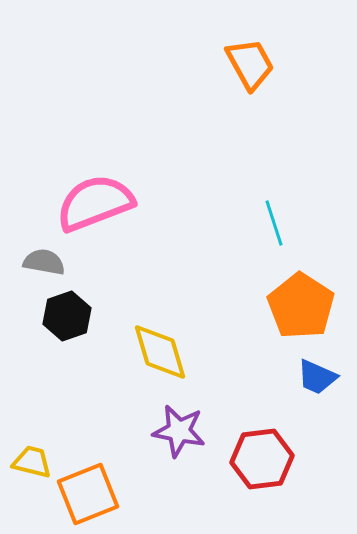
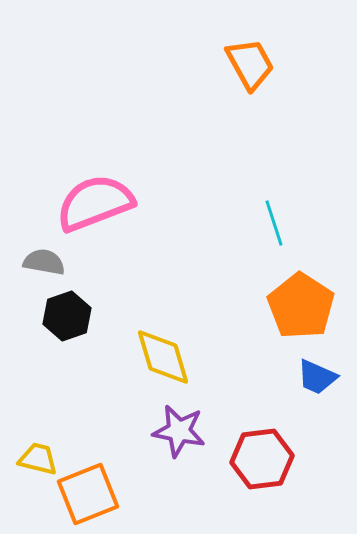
yellow diamond: moved 3 px right, 5 px down
yellow trapezoid: moved 6 px right, 3 px up
